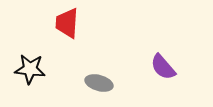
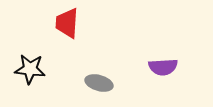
purple semicircle: rotated 52 degrees counterclockwise
